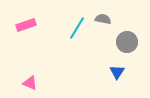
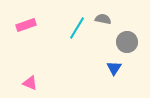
blue triangle: moved 3 px left, 4 px up
